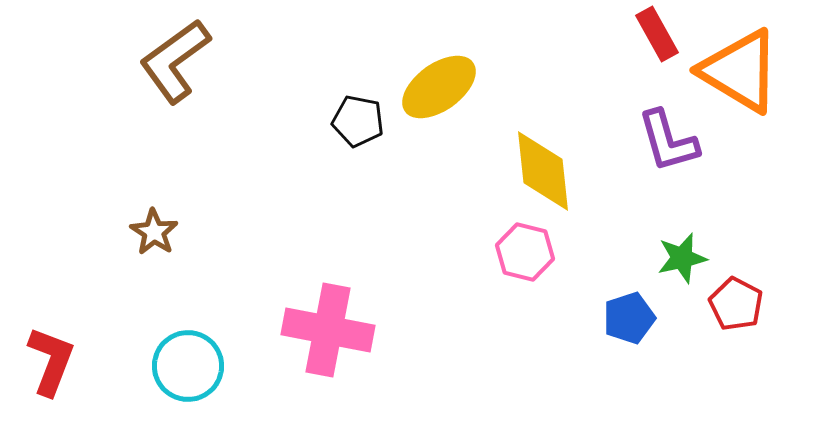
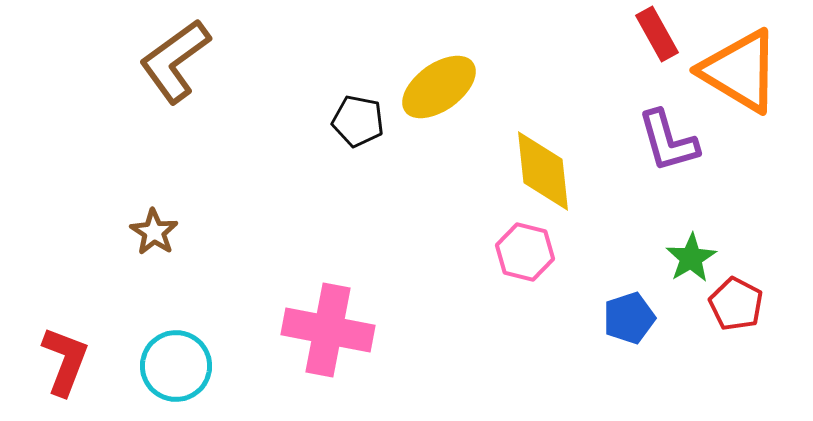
green star: moved 9 px right; rotated 18 degrees counterclockwise
red L-shape: moved 14 px right
cyan circle: moved 12 px left
